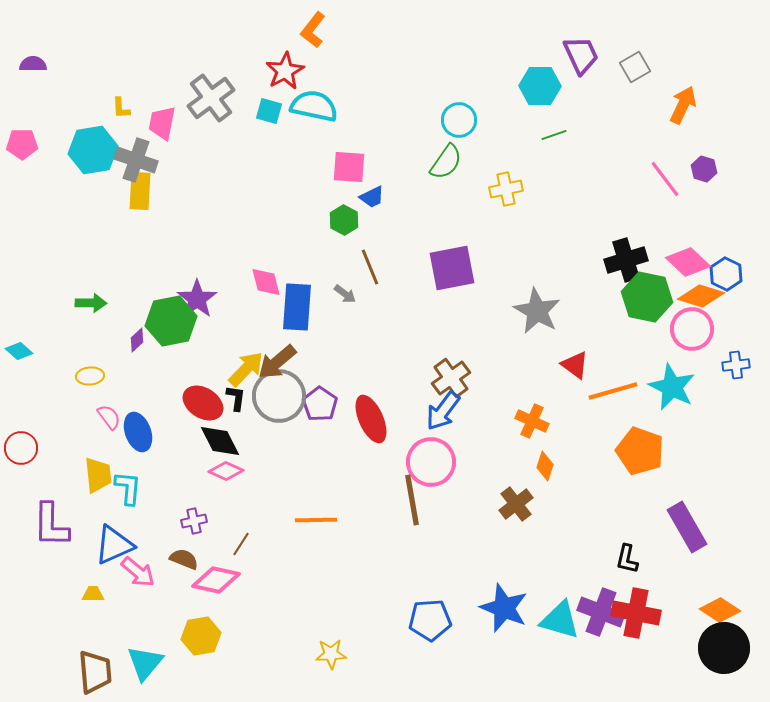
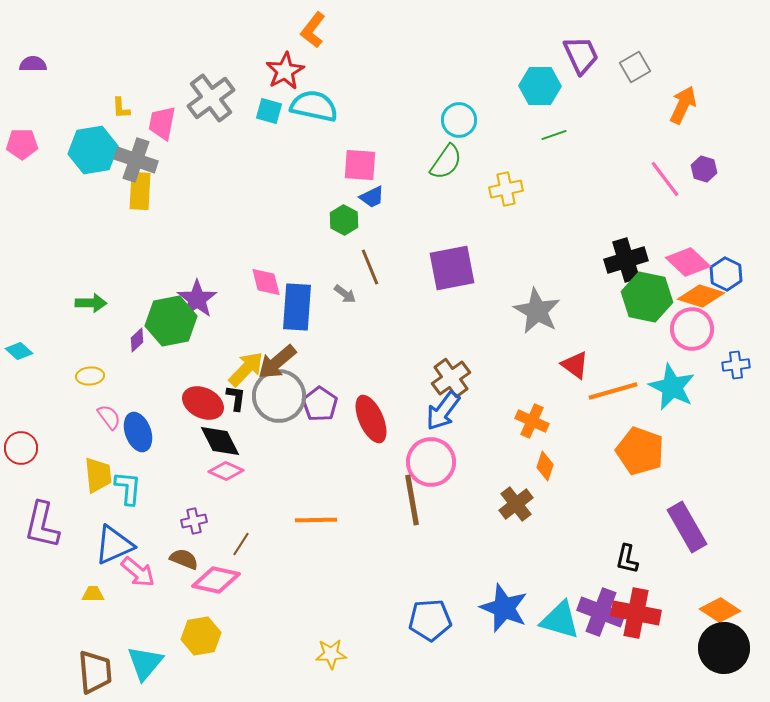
pink square at (349, 167): moved 11 px right, 2 px up
red ellipse at (203, 403): rotated 6 degrees counterclockwise
purple L-shape at (51, 525): moved 9 px left; rotated 12 degrees clockwise
